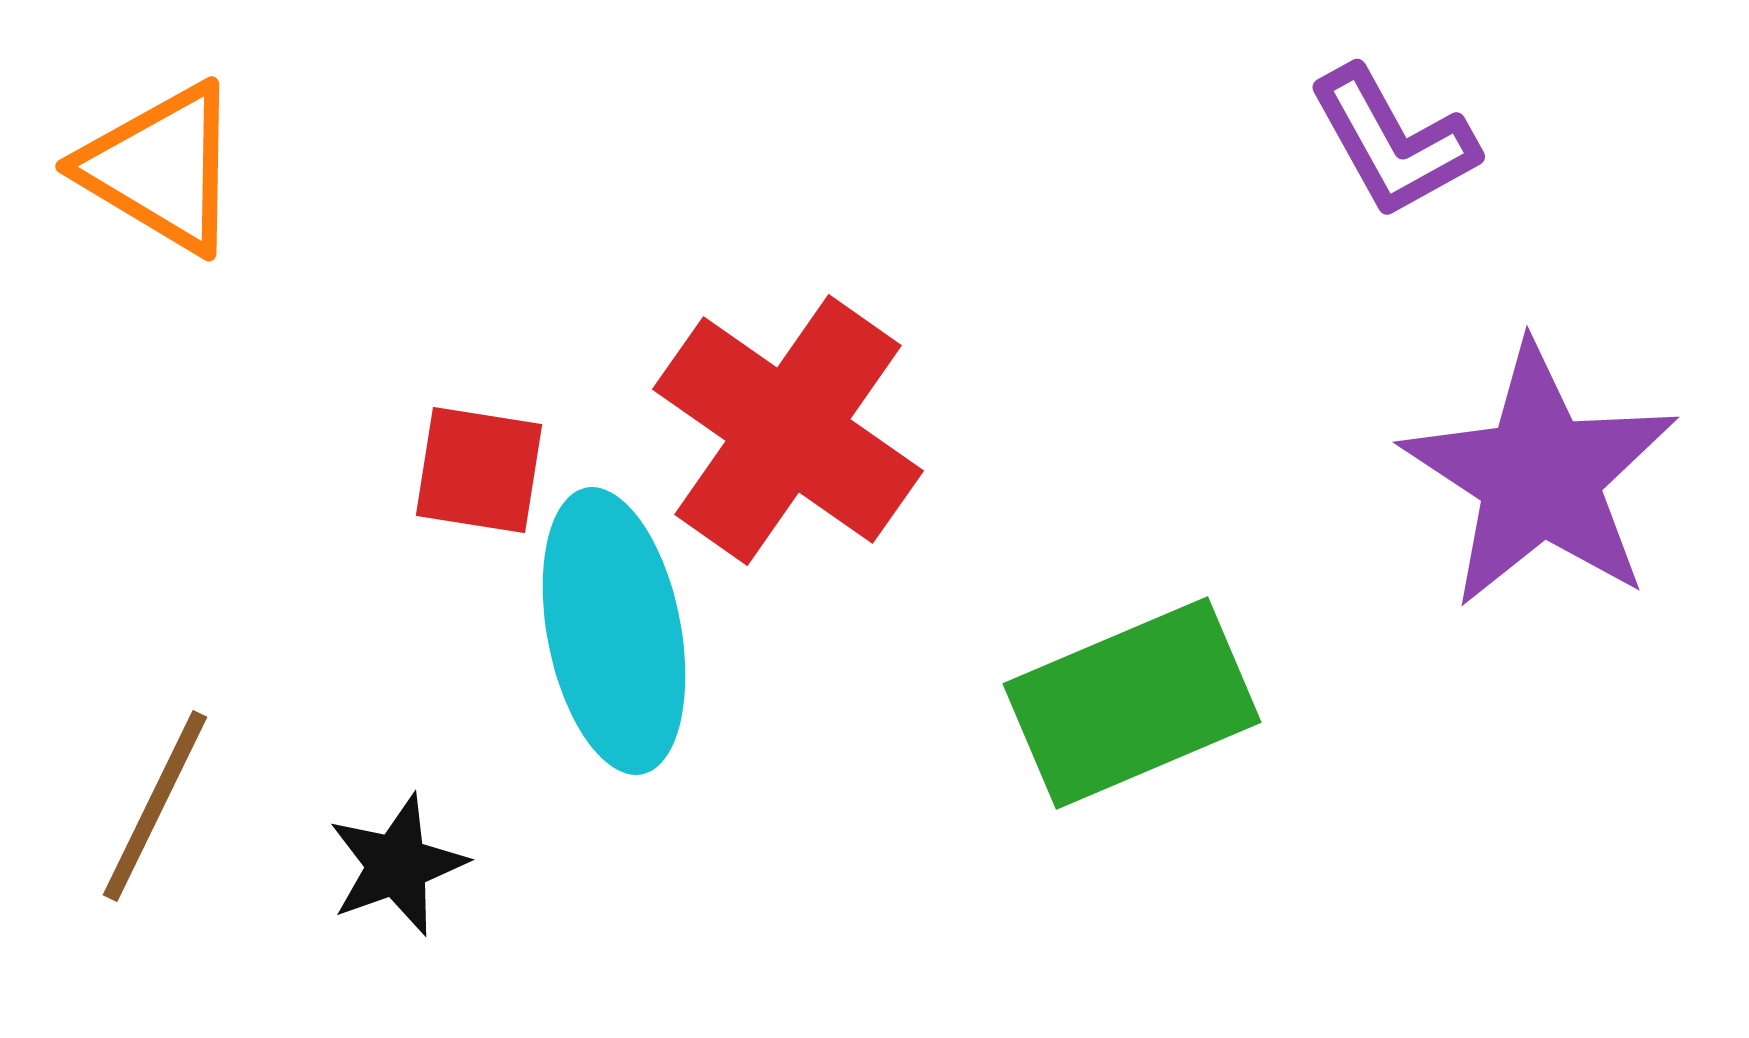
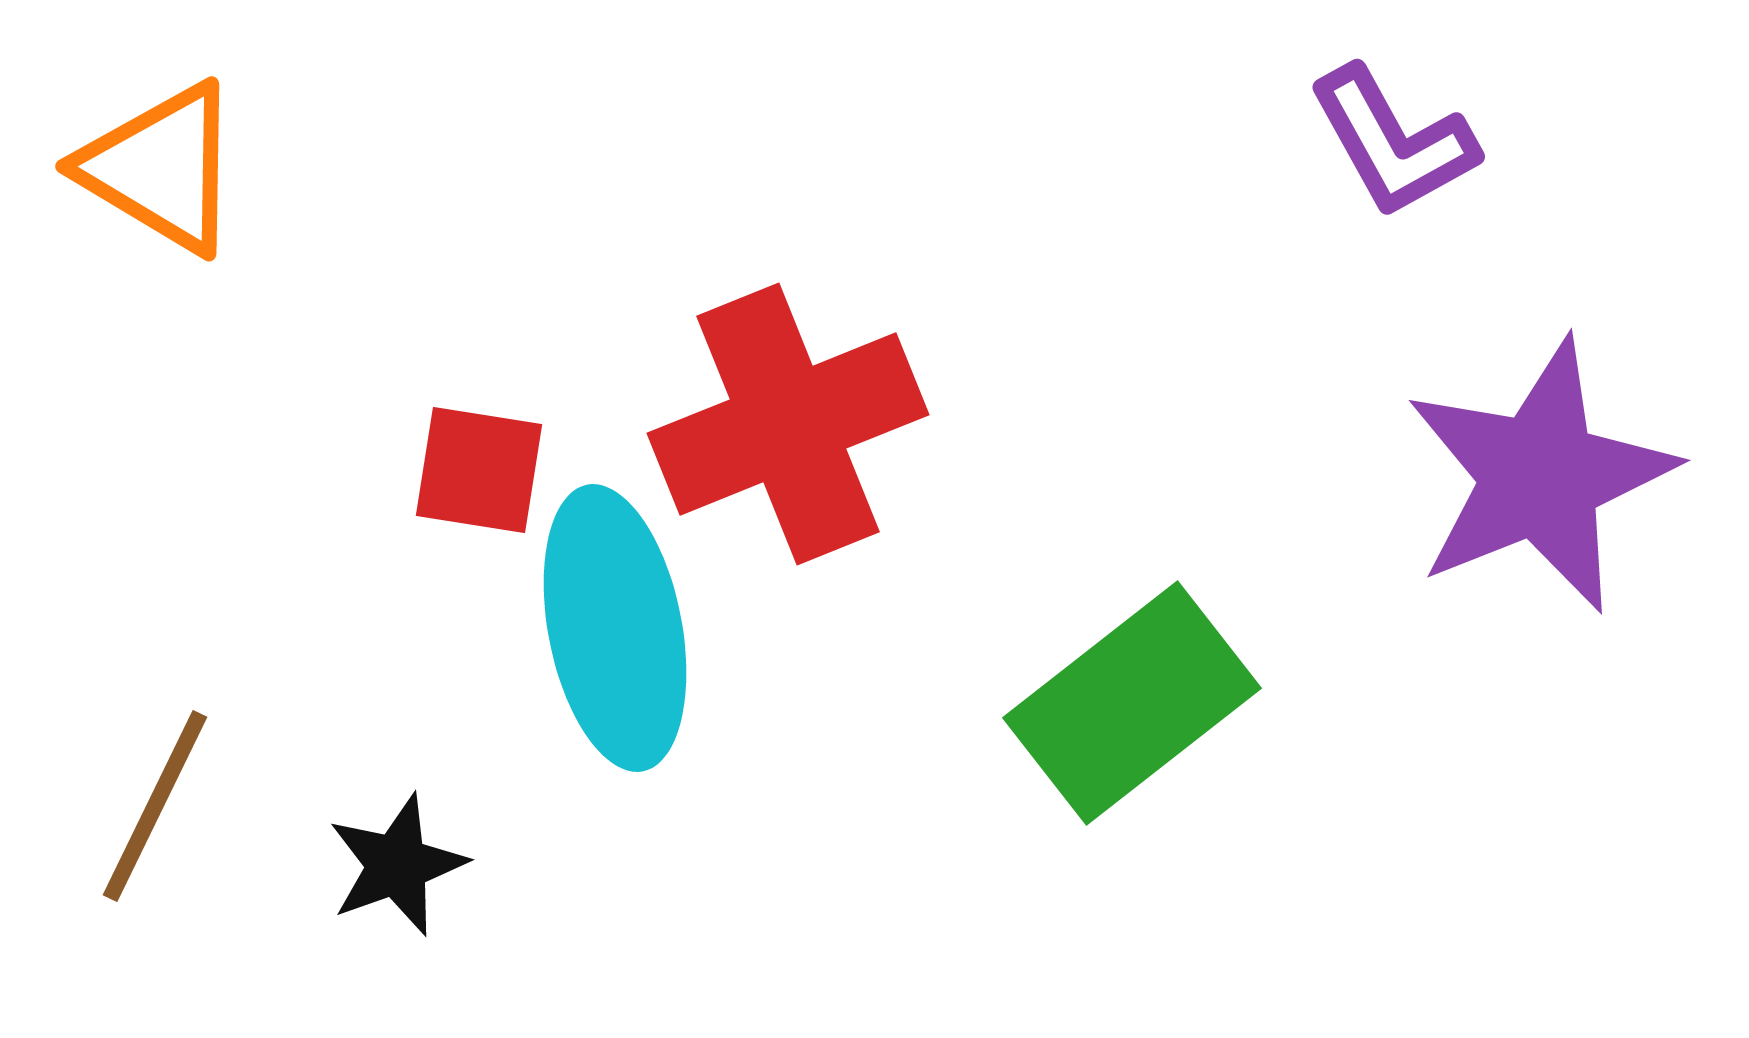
red cross: moved 6 px up; rotated 33 degrees clockwise
purple star: rotated 17 degrees clockwise
cyan ellipse: moved 1 px right, 3 px up
green rectangle: rotated 15 degrees counterclockwise
